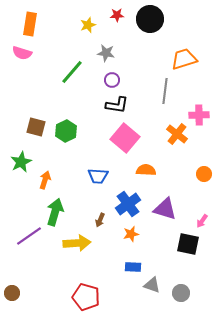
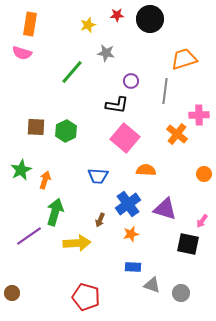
purple circle: moved 19 px right, 1 px down
brown square: rotated 12 degrees counterclockwise
green star: moved 8 px down
